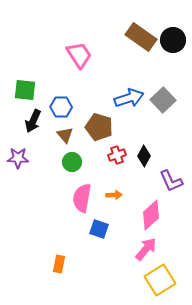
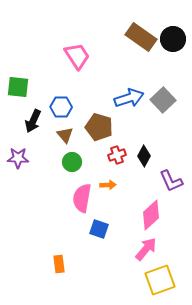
black circle: moved 1 px up
pink trapezoid: moved 2 px left, 1 px down
green square: moved 7 px left, 3 px up
orange arrow: moved 6 px left, 10 px up
orange rectangle: rotated 18 degrees counterclockwise
yellow square: rotated 12 degrees clockwise
